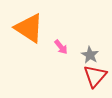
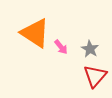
orange triangle: moved 6 px right, 5 px down
gray star: moved 6 px up
